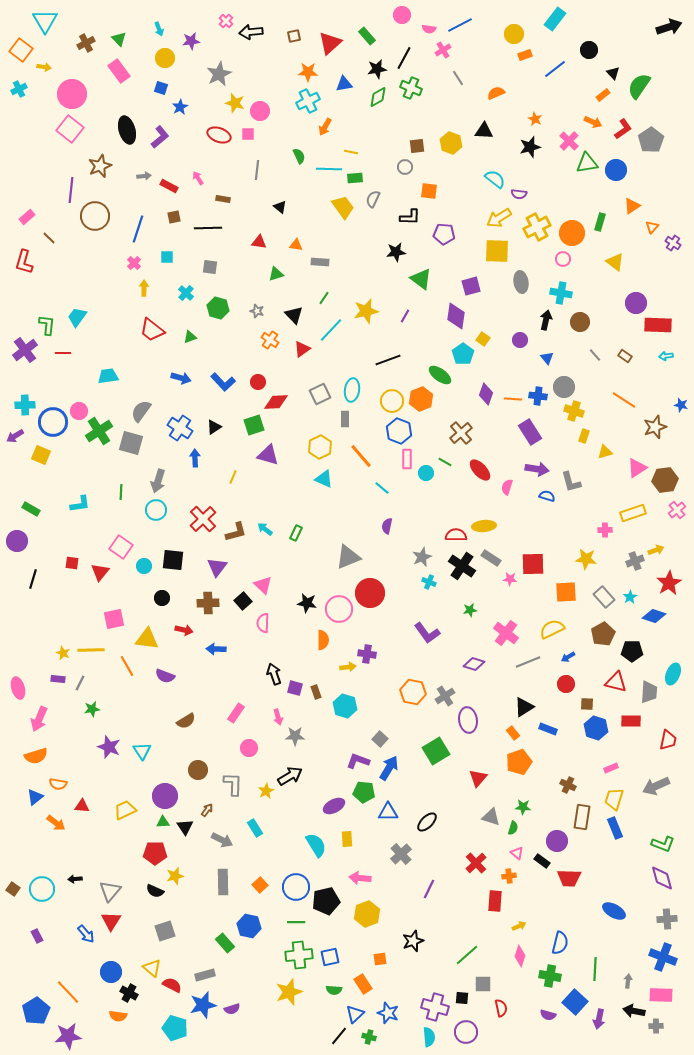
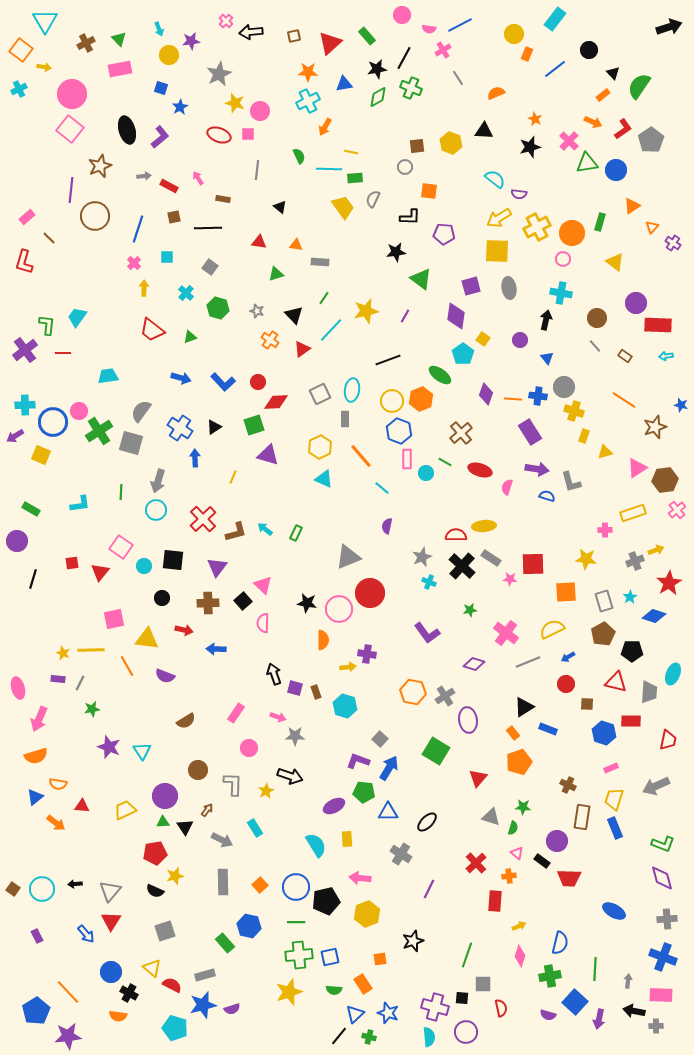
orange rectangle at (525, 55): moved 2 px right, 1 px up; rotated 48 degrees counterclockwise
yellow circle at (165, 58): moved 4 px right, 3 px up
pink rectangle at (119, 71): moved 1 px right, 2 px up; rotated 65 degrees counterclockwise
gray square at (210, 267): rotated 28 degrees clockwise
gray ellipse at (521, 282): moved 12 px left, 6 px down
brown circle at (580, 322): moved 17 px right, 4 px up
gray line at (595, 355): moved 9 px up
red ellipse at (480, 470): rotated 30 degrees counterclockwise
red square at (72, 563): rotated 16 degrees counterclockwise
black cross at (462, 566): rotated 8 degrees clockwise
gray rectangle at (604, 597): moved 4 px down; rotated 25 degrees clockwise
pink arrow at (278, 717): rotated 56 degrees counterclockwise
blue hexagon at (596, 728): moved 8 px right, 5 px down
green square at (436, 751): rotated 28 degrees counterclockwise
black arrow at (290, 776): rotated 50 degrees clockwise
red pentagon at (155, 853): rotated 10 degrees counterclockwise
gray cross at (401, 854): rotated 15 degrees counterclockwise
black arrow at (75, 879): moved 5 px down
green line at (467, 955): rotated 30 degrees counterclockwise
green cross at (550, 976): rotated 20 degrees counterclockwise
